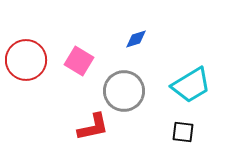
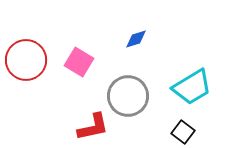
pink square: moved 1 px down
cyan trapezoid: moved 1 px right, 2 px down
gray circle: moved 4 px right, 5 px down
black square: rotated 30 degrees clockwise
